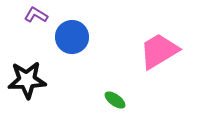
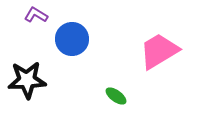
blue circle: moved 2 px down
green ellipse: moved 1 px right, 4 px up
